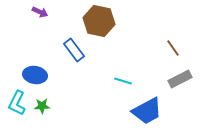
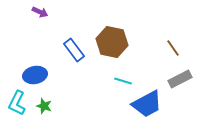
brown hexagon: moved 13 px right, 21 px down
blue ellipse: rotated 20 degrees counterclockwise
green star: moved 2 px right; rotated 21 degrees clockwise
blue trapezoid: moved 7 px up
